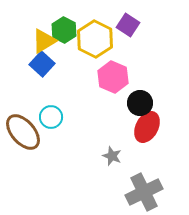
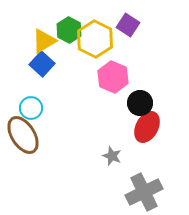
green hexagon: moved 5 px right
cyan circle: moved 20 px left, 9 px up
brown ellipse: moved 3 px down; rotated 9 degrees clockwise
